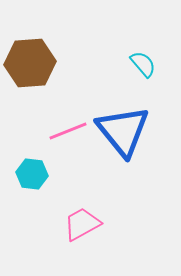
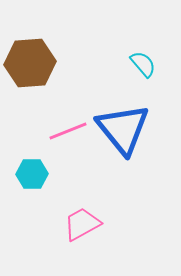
blue triangle: moved 2 px up
cyan hexagon: rotated 8 degrees counterclockwise
